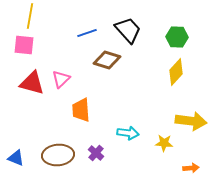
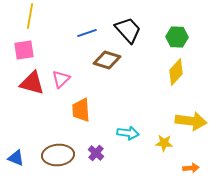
pink square: moved 5 px down; rotated 15 degrees counterclockwise
